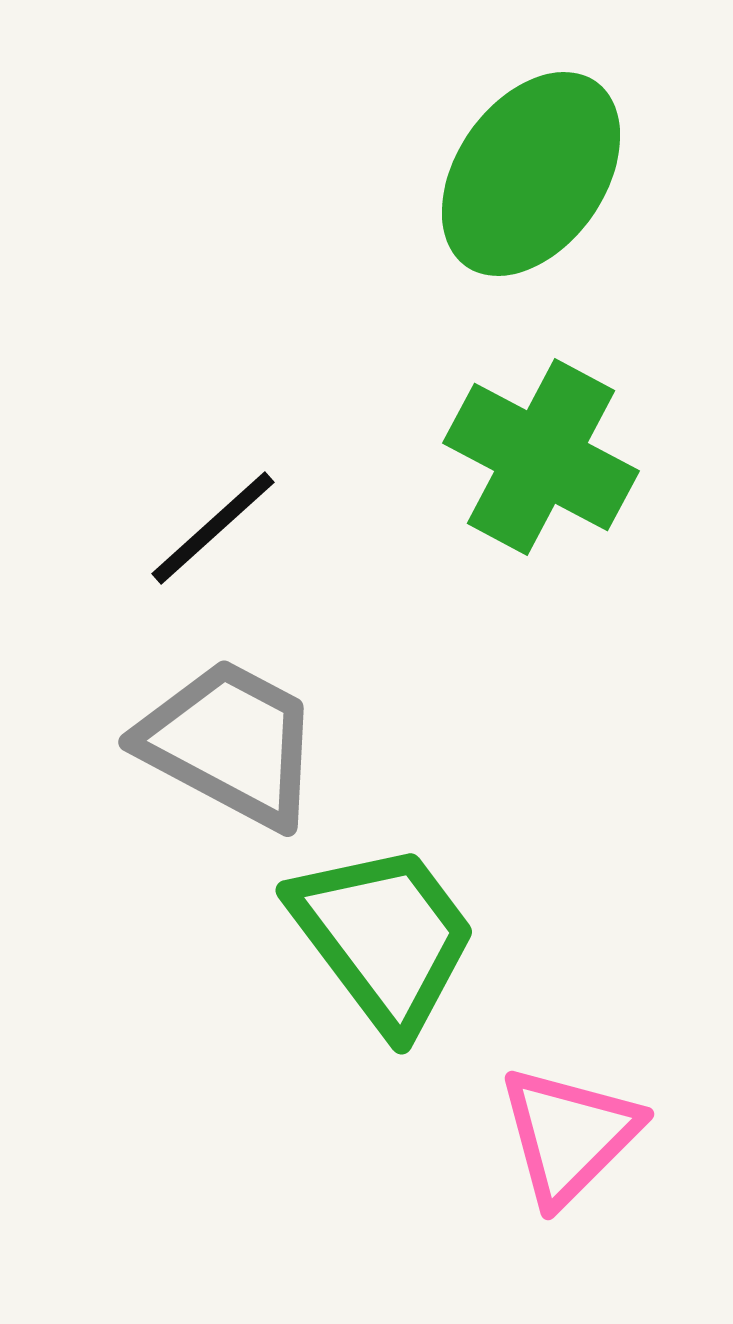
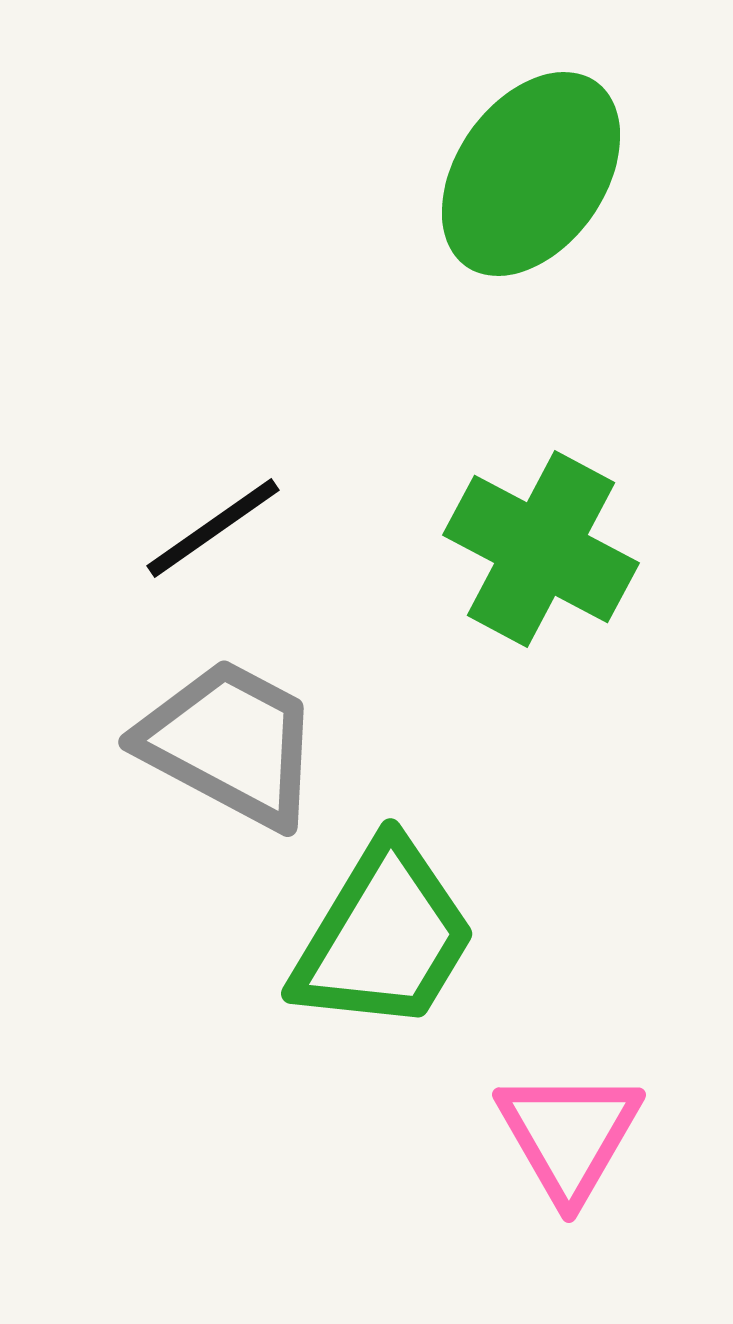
green cross: moved 92 px down
black line: rotated 7 degrees clockwise
green trapezoid: rotated 68 degrees clockwise
pink triangle: rotated 15 degrees counterclockwise
